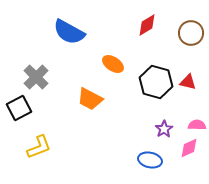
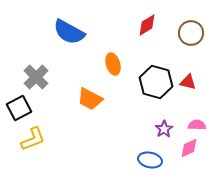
orange ellipse: rotated 40 degrees clockwise
yellow L-shape: moved 6 px left, 8 px up
